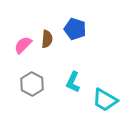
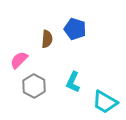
pink semicircle: moved 4 px left, 15 px down
gray hexagon: moved 2 px right, 2 px down
cyan trapezoid: moved 2 px down
